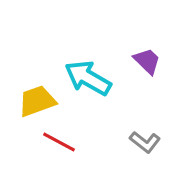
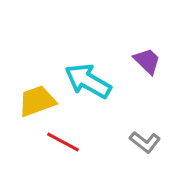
cyan arrow: moved 3 px down
red line: moved 4 px right
